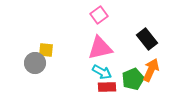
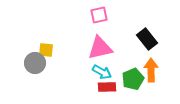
pink square: rotated 24 degrees clockwise
orange arrow: rotated 25 degrees counterclockwise
